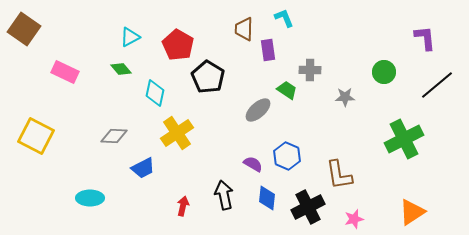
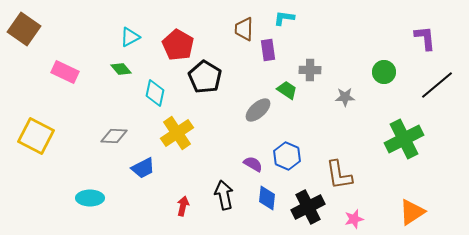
cyan L-shape: rotated 60 degrees counterclockwise
black pentagon: moved 3 px left
